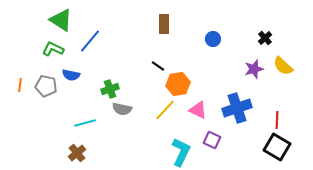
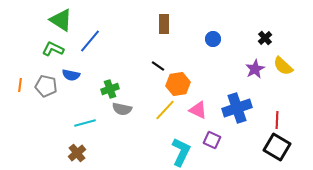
purple star: moved 1 px right; rotated 12 degrees counterclockwise
